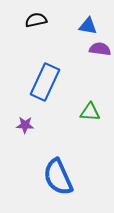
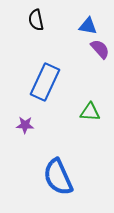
black semicircle: rotated 90 degrees counterclockwise
purple semicircle: rotated 40 degrees clockwise
